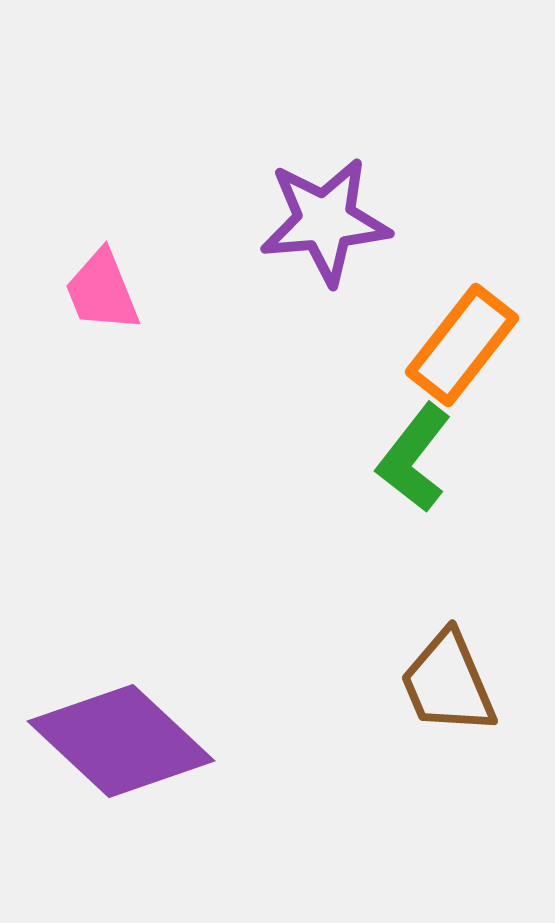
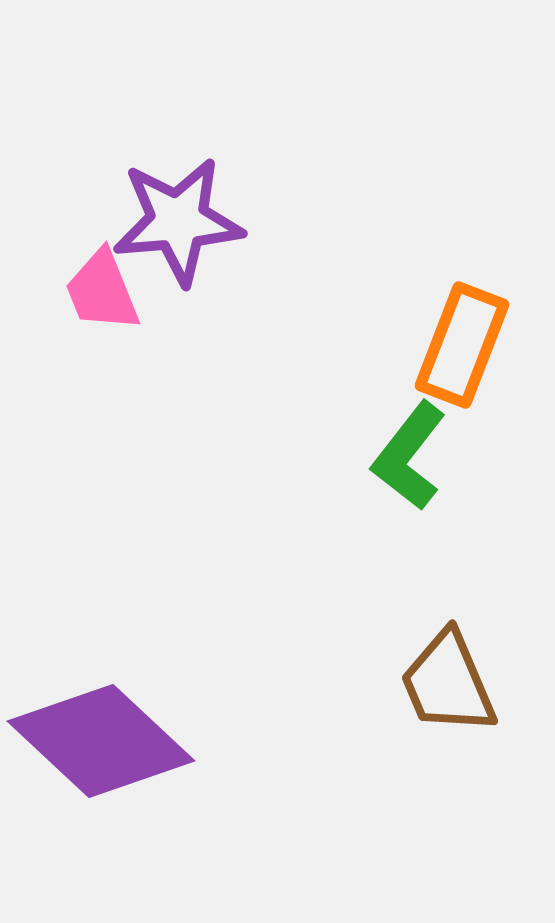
purple star: moved 147 px left
orange rectangle: rotated 17 degrees counterclockwise
green L-shape: moved 5 px left, 2 px up
purple diamond: moved 20 px left
